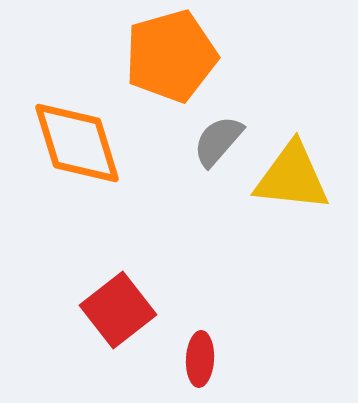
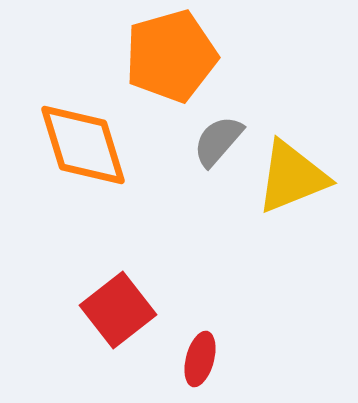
orange diamond: moved 6 px right, 2 px down
yellow triangle: rotated 28 degrees counterclockwise
red ellipse: rotated 12 degrees clockwise
